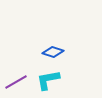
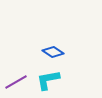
blue diamond: rotated 15 degrees clockwise
